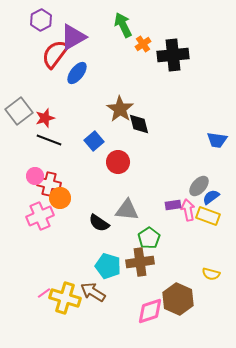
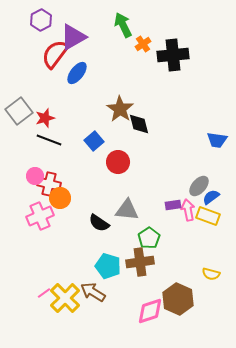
yellow cross: rotated 28 degrees clockwise
